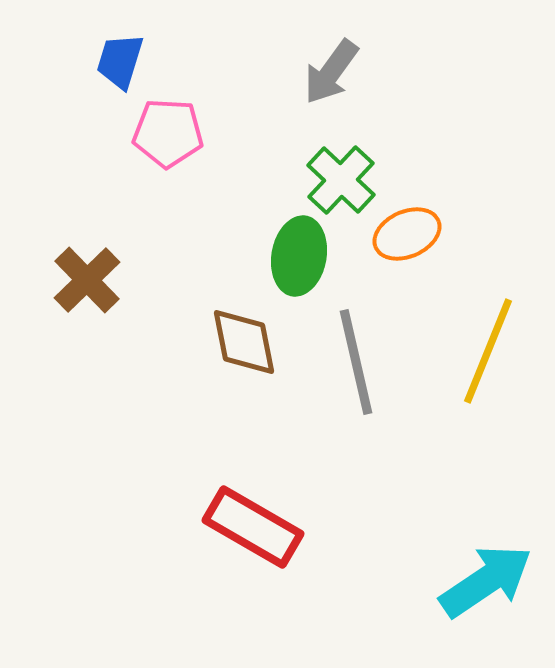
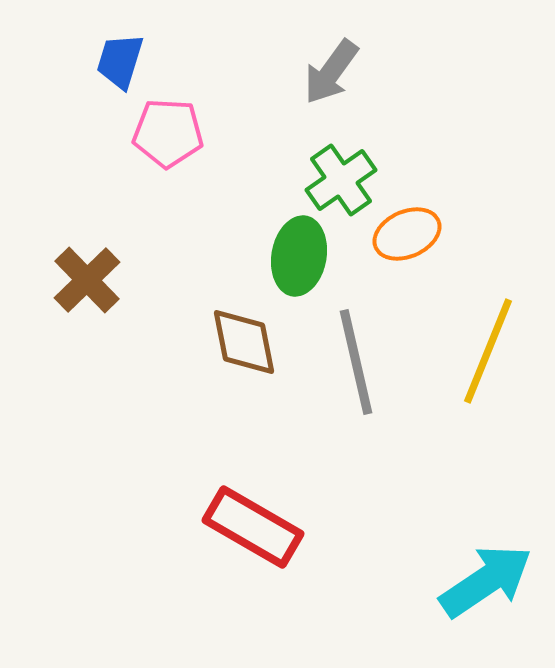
green cross: rotated 12 degrees clockwise
